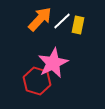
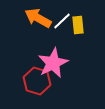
orange arrow: moved 2 px left, 1 px up; rotated 104 degrees counterclockwise
yellow rectangle: rotated 18 degrees counterclockwise
